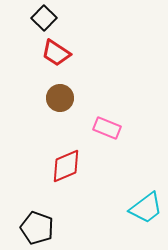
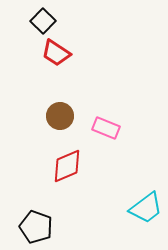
black square: moved 1 px left, 3 px down
brown circle: moved 18 px down
pink rectangle: moved 1 px left
red diamond: moved 1 px right
black pentagon: moved 1 px left, 1 px up
